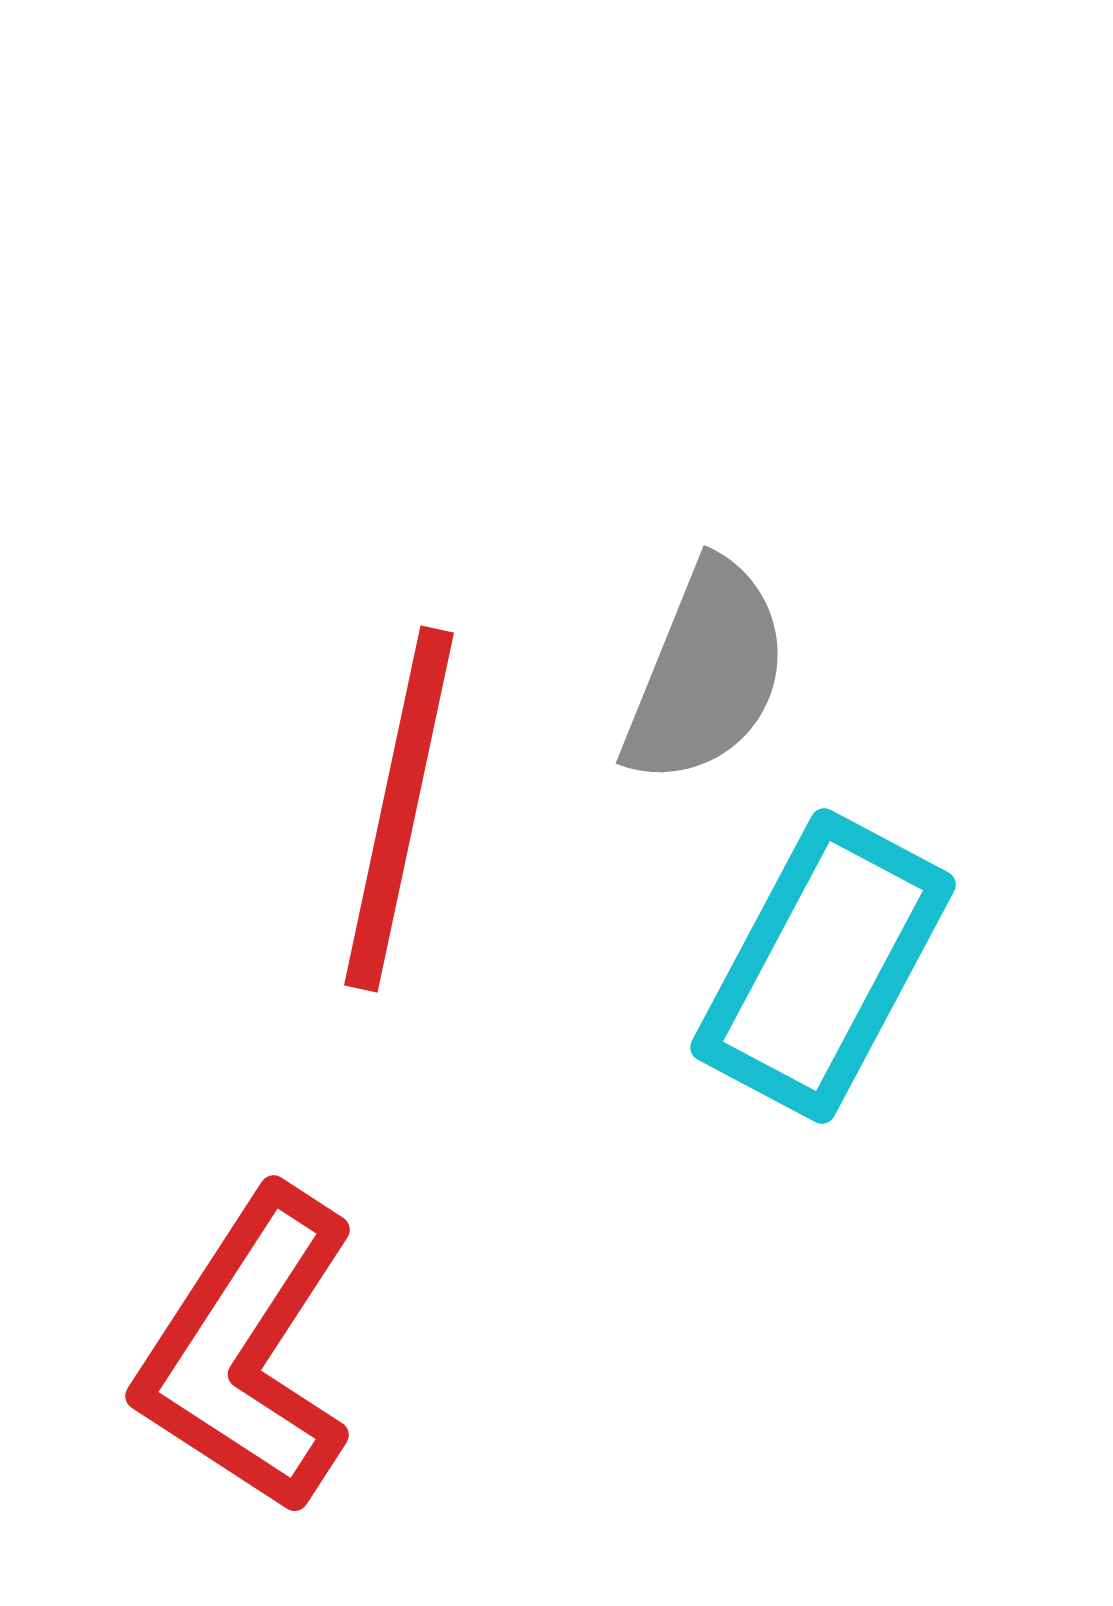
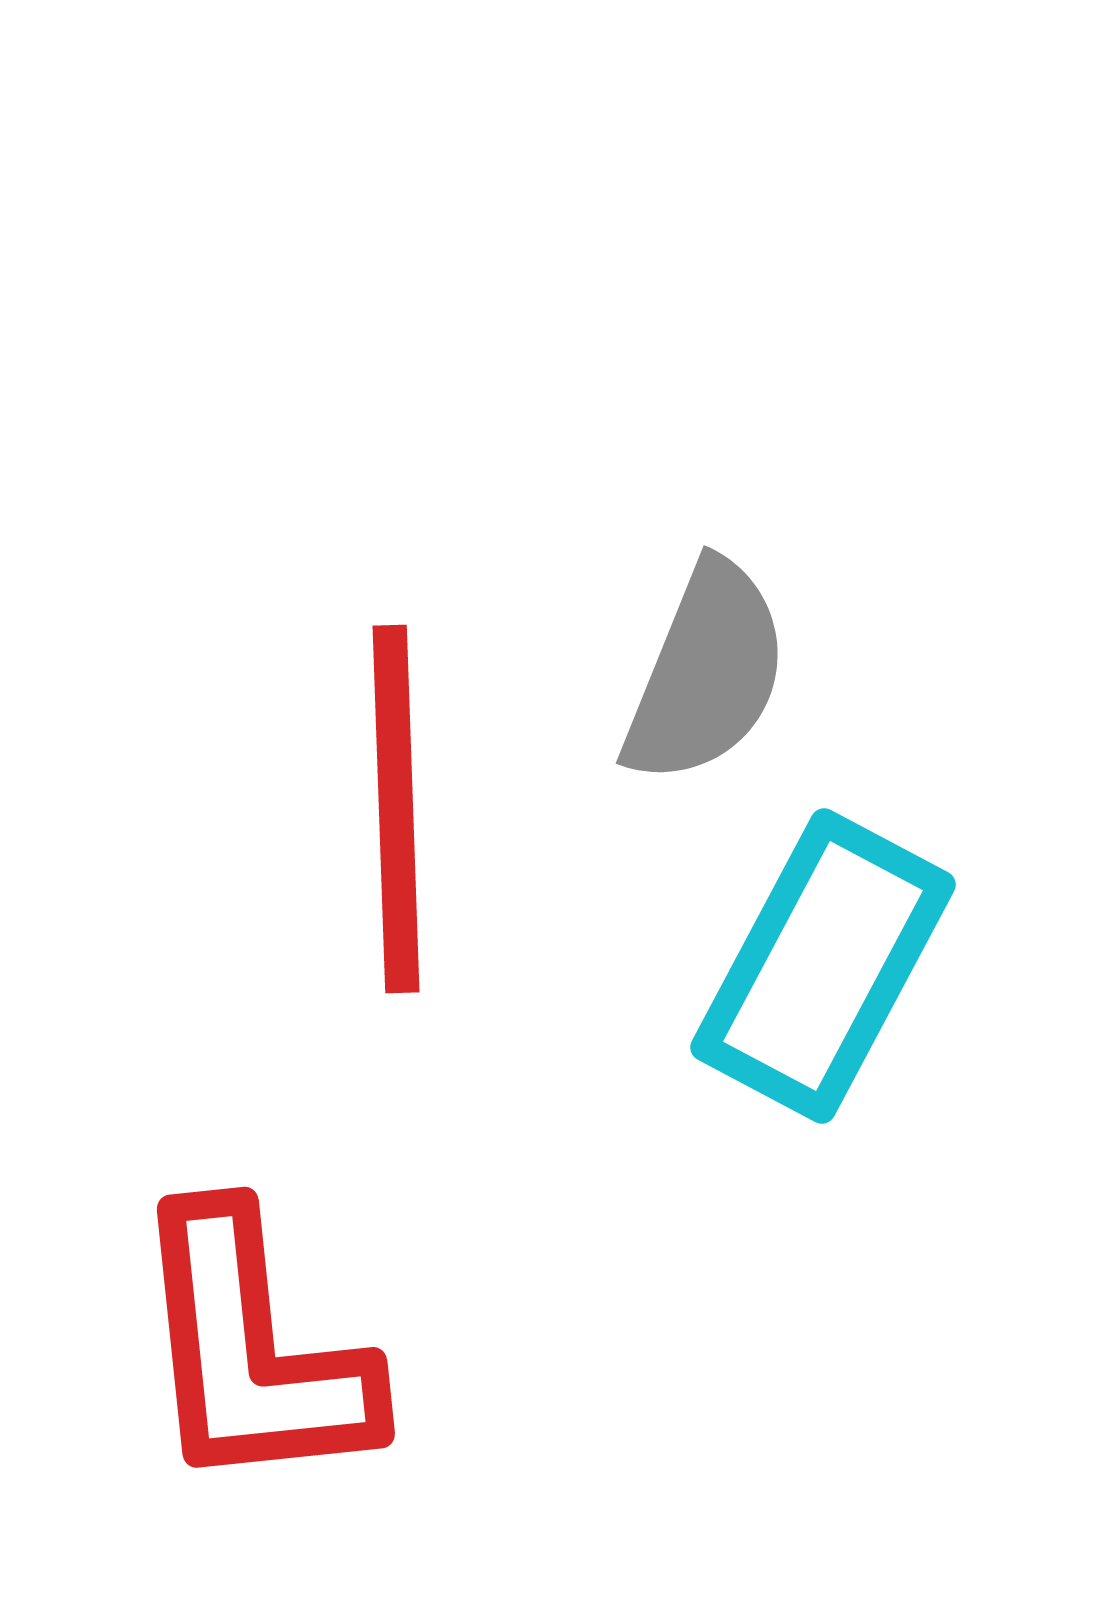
red line: moved 3 px left; rotated 14 degrees counterclockwise
red L-shape: moved 5 px right; rotated 39 degrees counterclockwise
